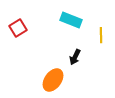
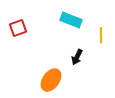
red square: rotated 12 degrees clockwise
black arrow: moved 2 px right
orange ellipse: moved 2 px left
